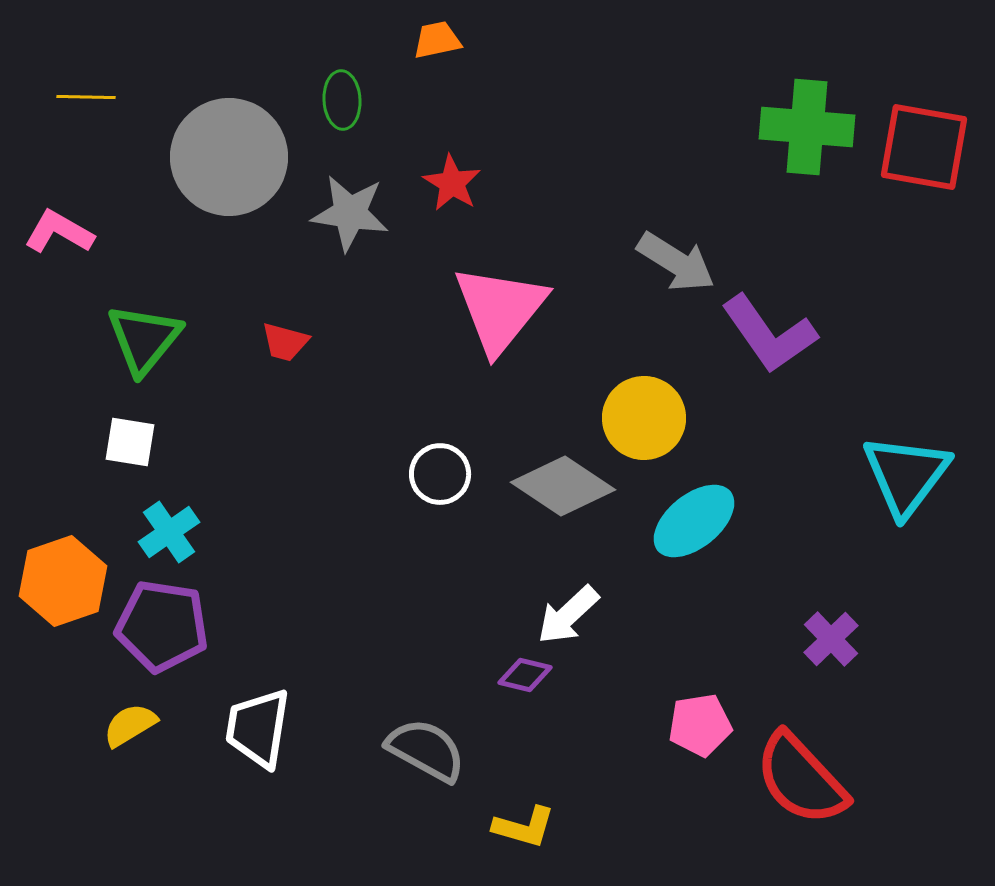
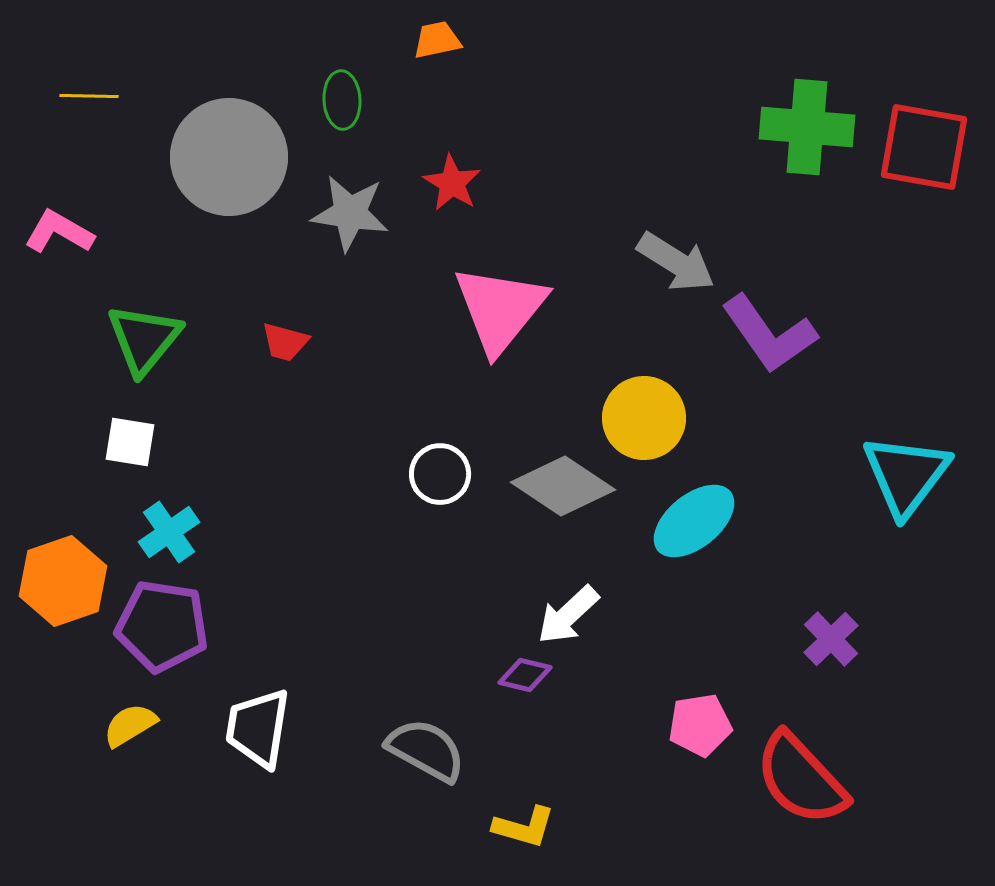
yellow line: moved 3 px right, 1 px up
